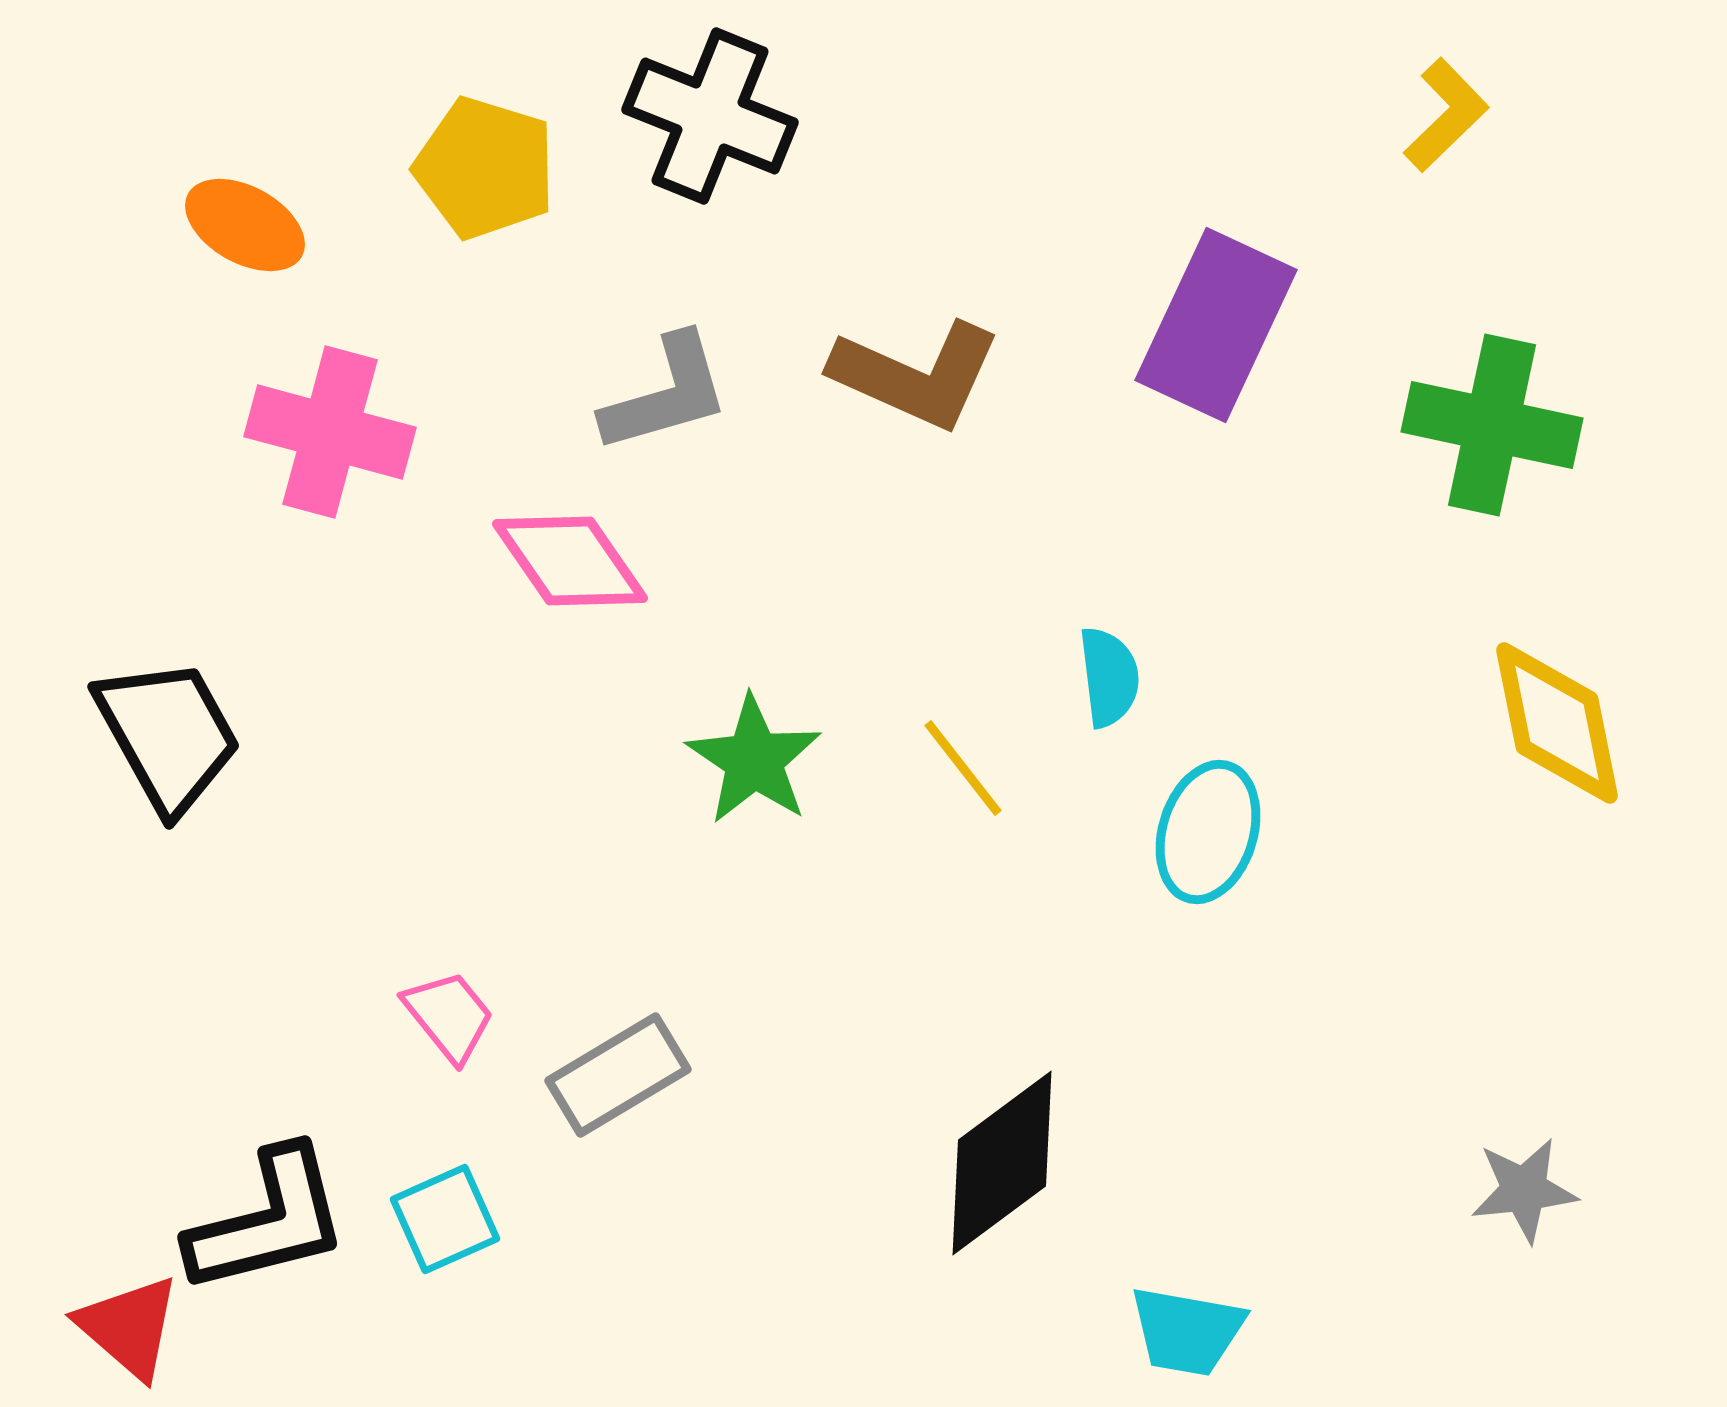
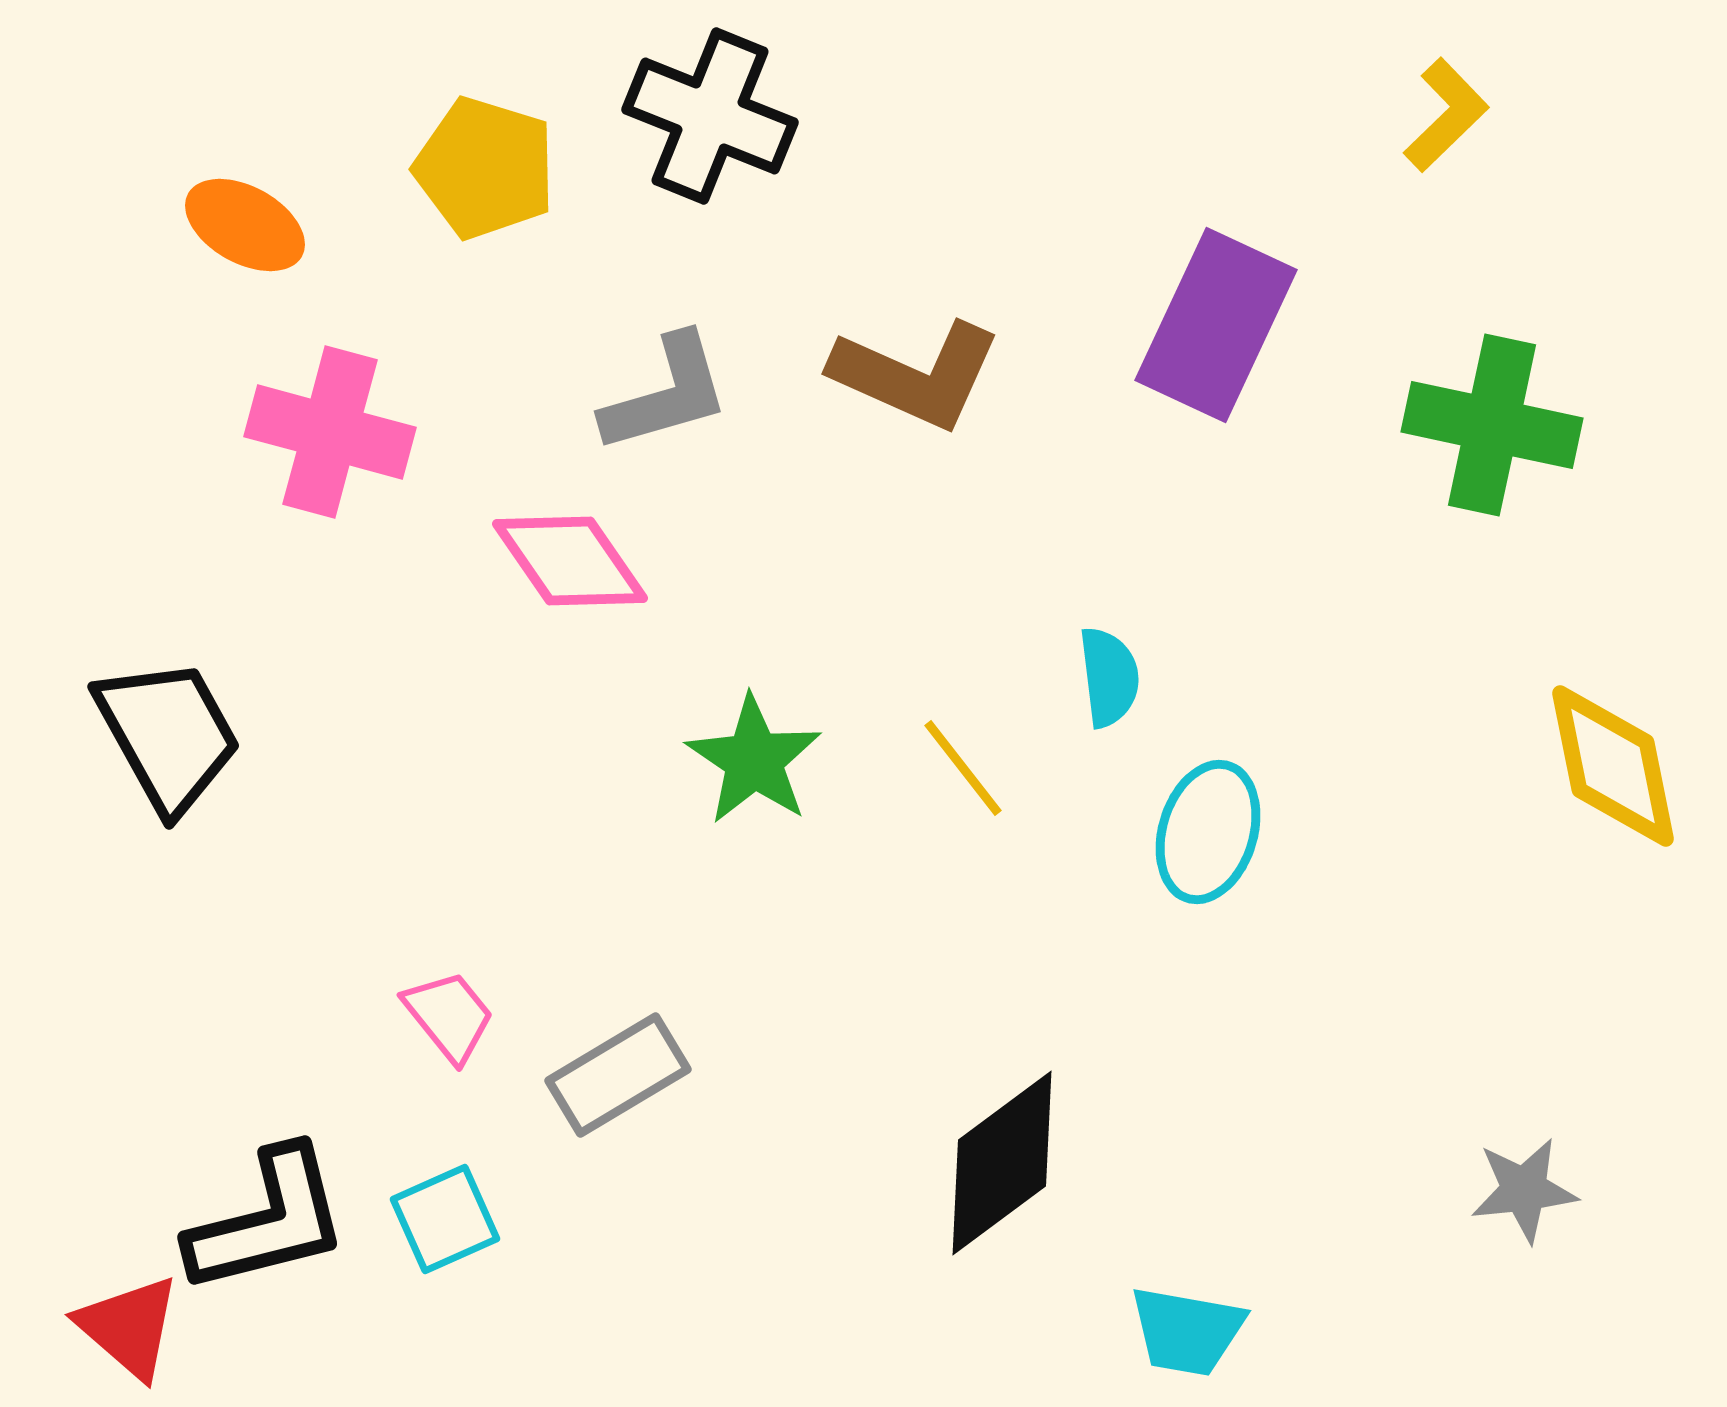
yellow diamond: moved 56 px right, 43 px down
